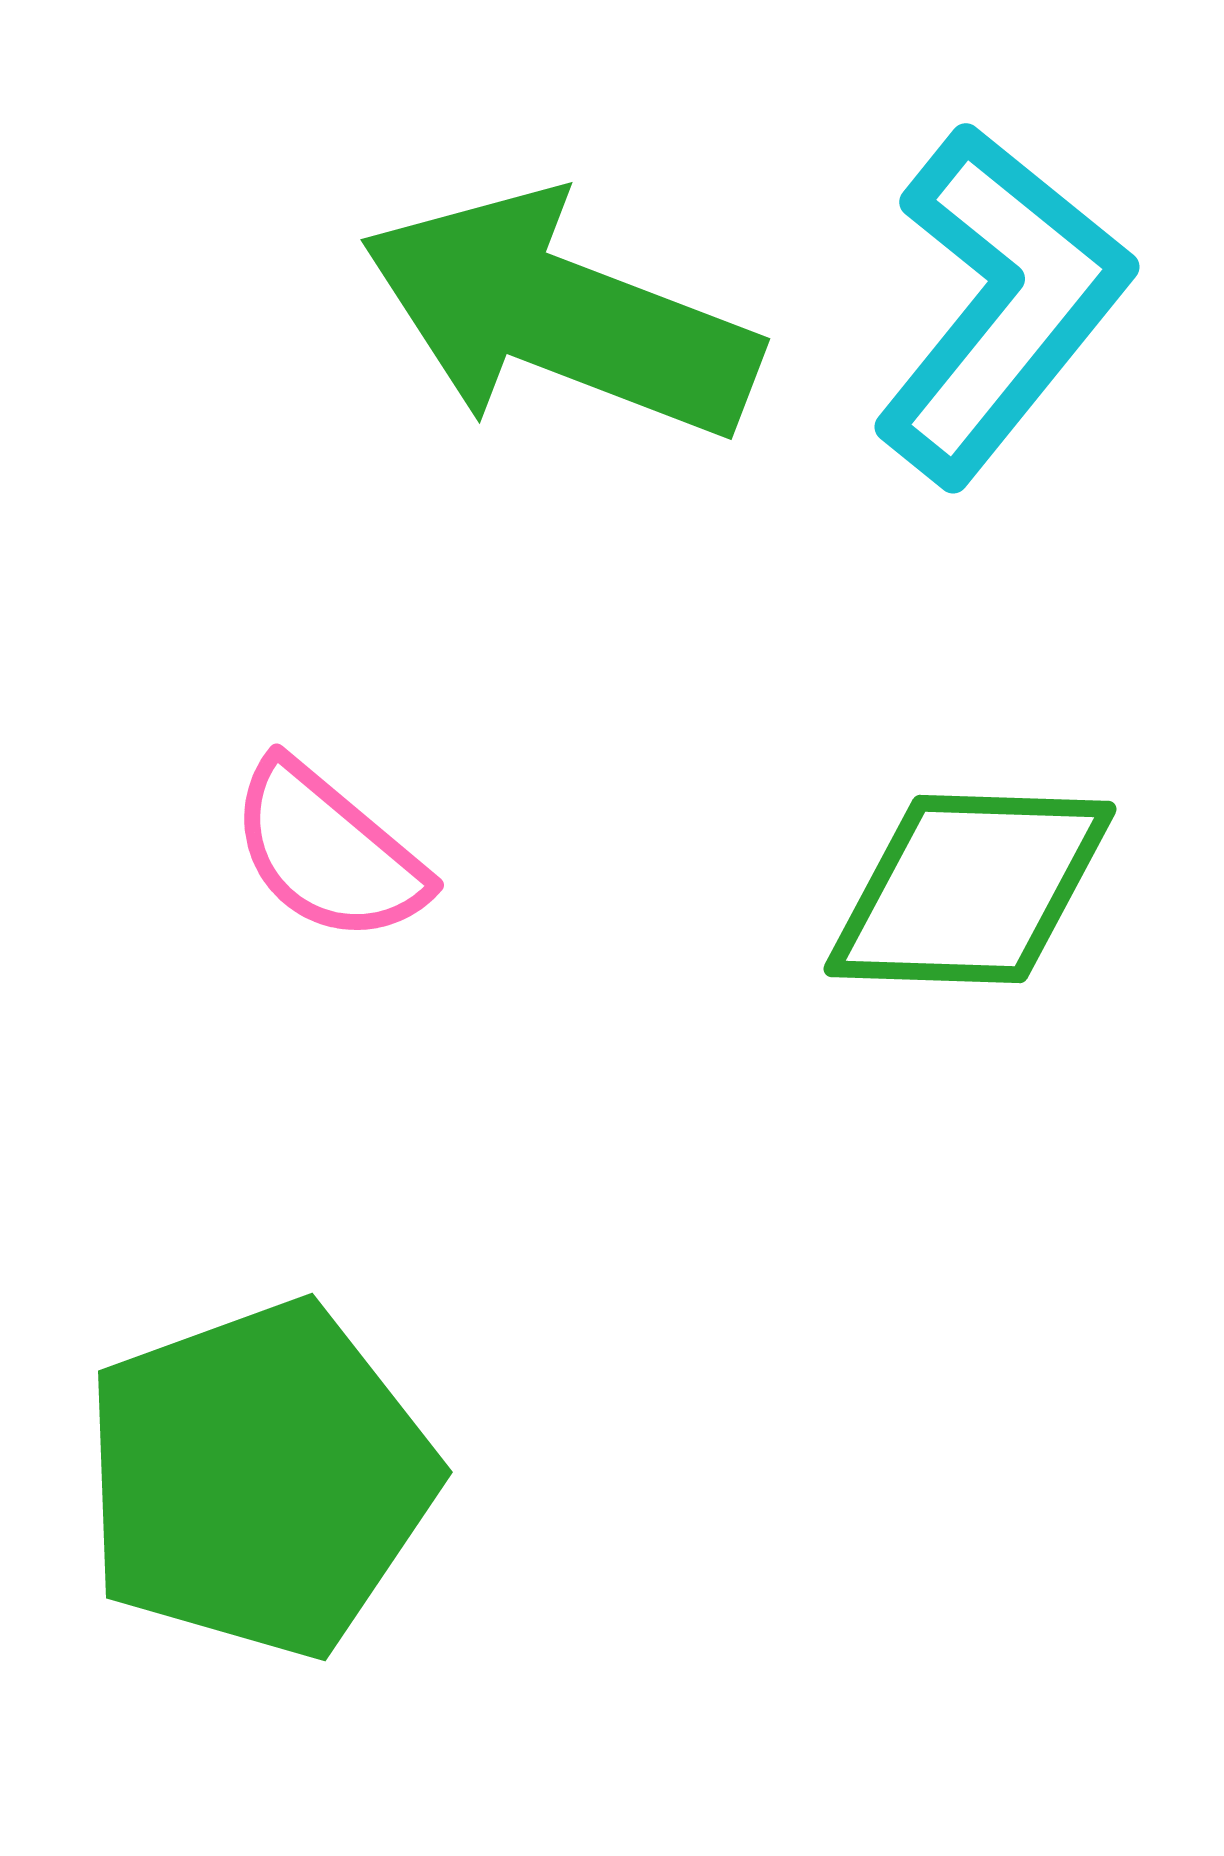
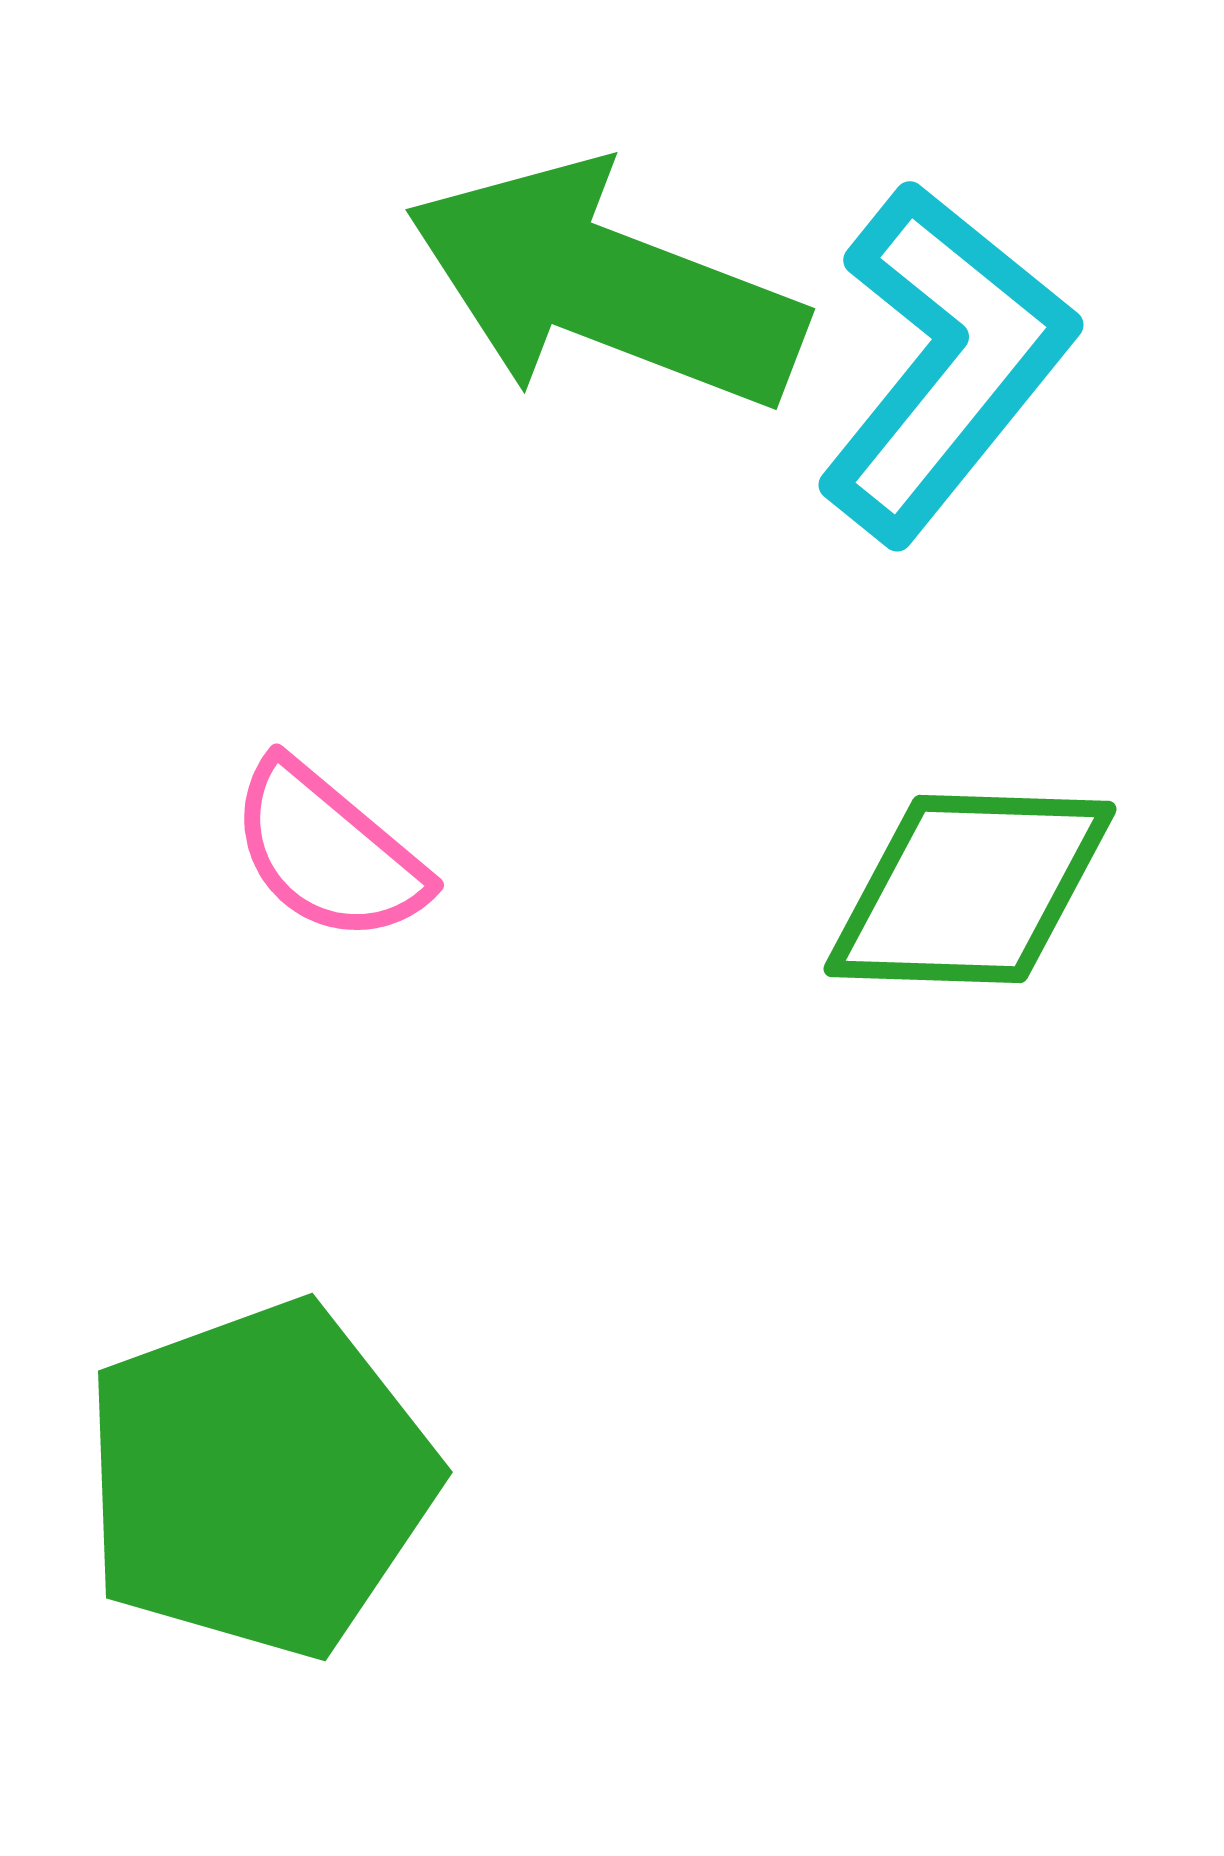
cyan L-shape: moved 56 px left, 58 px down
green arrow: moved 45 px right, 30 px up
